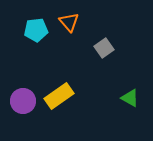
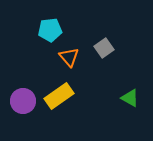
orange triangle: moved 35 px down
cyan pentagon: moved 14 px right
